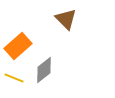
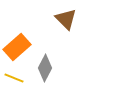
orange rectangle: moved 1 px left, 1 px down
gray diamond: moved 1 px right, 2 px up; rotated 24 degrees counterclockwise
